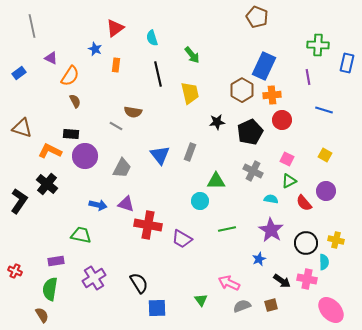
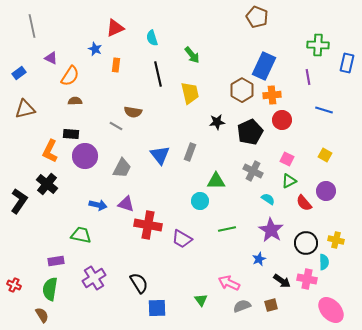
red triangle at (115, 28): rotated 12 degrees clockwise
brown semicircle at (75, 101): rotated 64 degrees counterclockwise
brown triangle at (22, 128): moved 3 px right, 19 px up; rotated 30 degrees counterclockwise
orange L-shape at (50, 151): rotated 90 degrees counterclockwise
cyan semicircle at (271, 199): moved 3 px left; rotated 24 degrees clockwise
red cross at (15, 271): moved 1 px left, 14 px down
